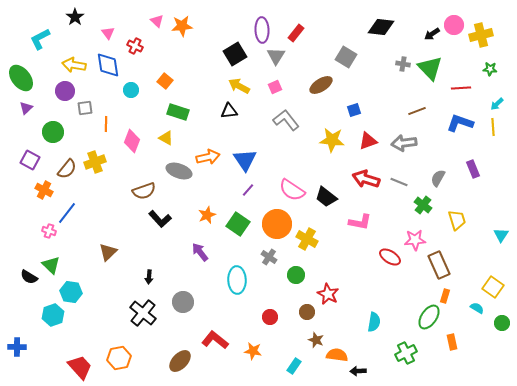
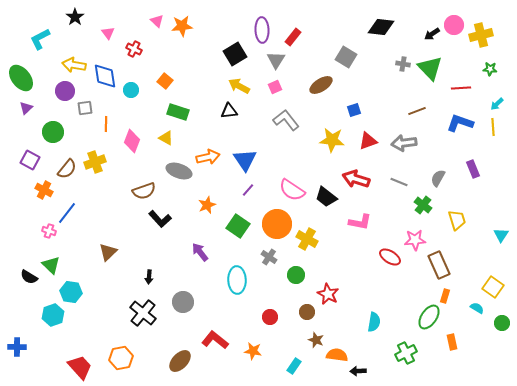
red rectangle at (296, 33): moved 3 px left, 4 px down
red cross at (135, 46): moved 1 px left, 3 px down
gray triangle at (276, 56): moved 4 px down
blue diamond at (108, 65): moved 3 px left, 11 px down
red arrow at (366, 179): moved 10 px left
orange star at (207, 215): moved 10 px up
green square at (238, 224): moved 2 px down
orange hexagon at (119, 358): moved 2 px right
